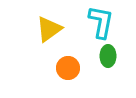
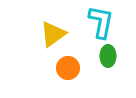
yellow triangle: moved 4 px right, 5 px down
